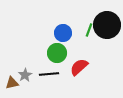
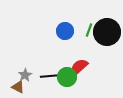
black circle: moved 7 px down
blue circle: moved 2 px right, 2 px up
green circle: moved 10 px right, 24 px down
black line: moved 1 px right, 2 px down
brown triangle: moved 6 px right, 4 px down; rotated 40 degrees clockwise
